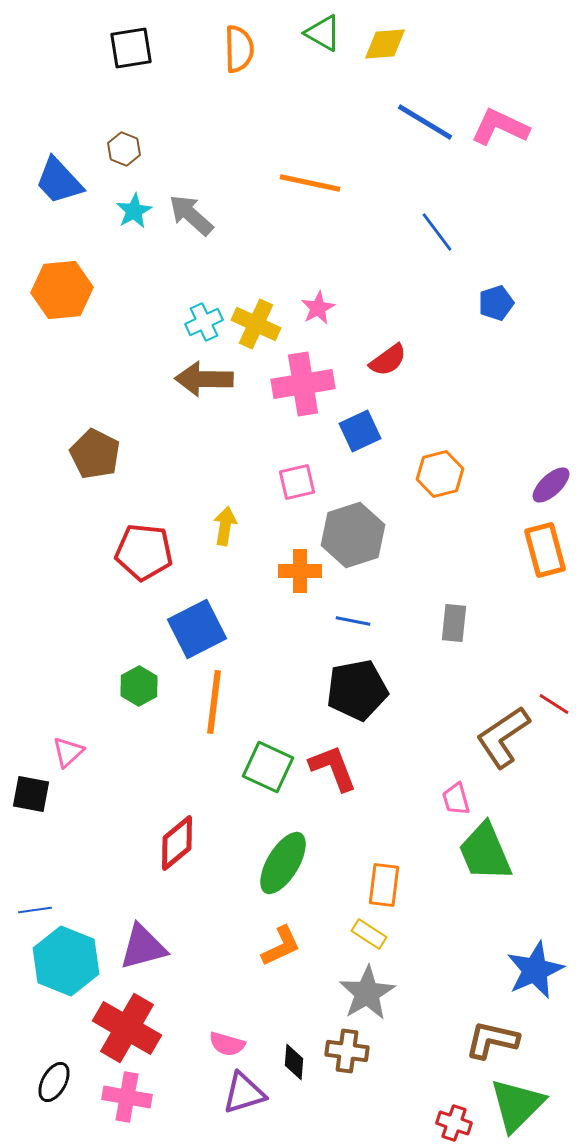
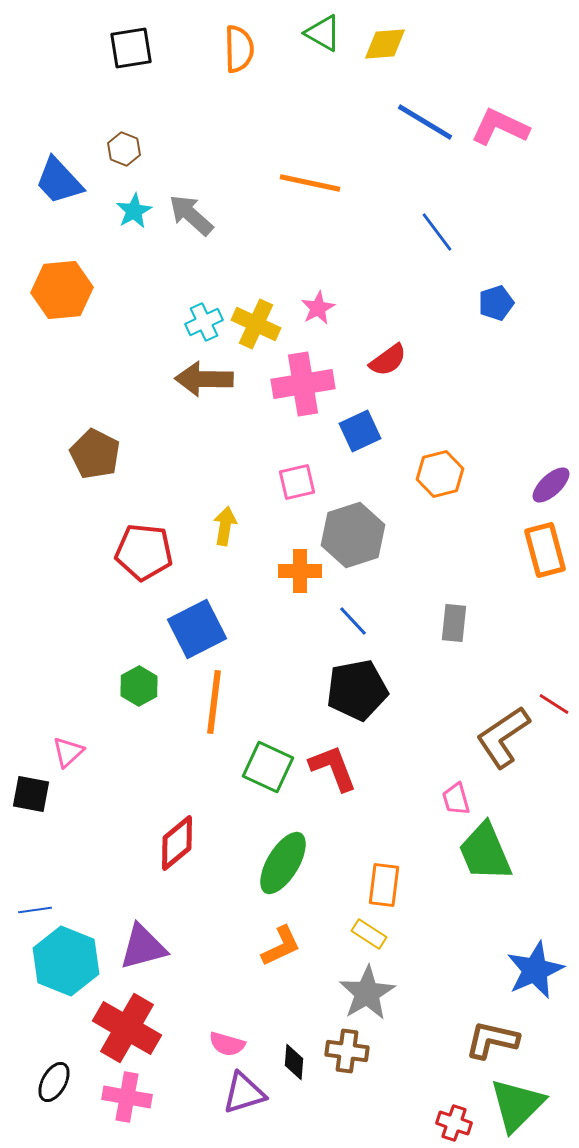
blue line at (353, 621): rotated 36 degrees clockwise
